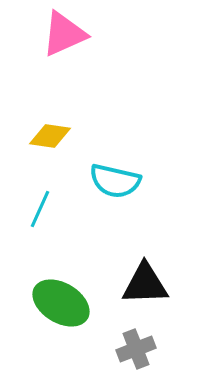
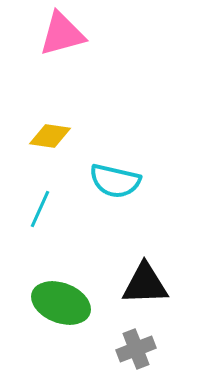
pink triangle: moved 2 px left; rotated 9 degrees clockwise
green ellipse: rotated 10 degrees counterclockwise
